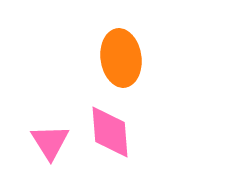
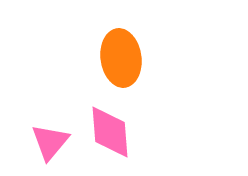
pink triangle: rotated 12 degrees clockwise
